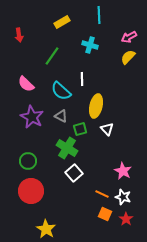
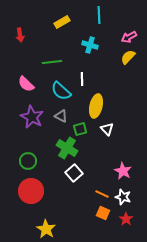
red arrow: moved 1 px right
green line: moved 6 px down; rotated 48 degrees clockwise
orange square: moved 2 px left, 1 px up
